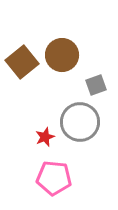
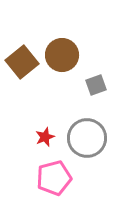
gray circle: moved 7 px right, 16 px down
pink pentagon: rotated 20 degrees counterclockwise
